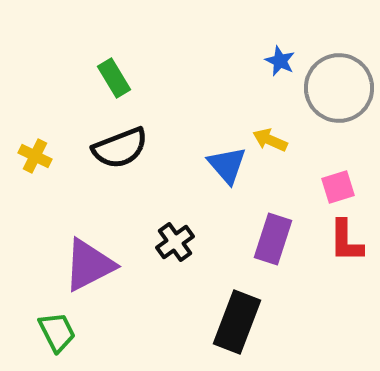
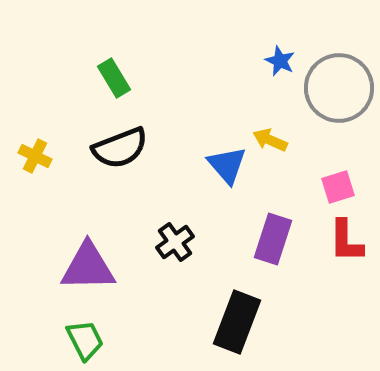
purple triangle: moved 1 px left, 2 px down; rotated 26 degrees clockwise
green trapezoid: moved 28 px right, 8 px down
